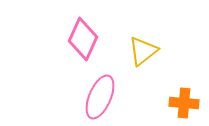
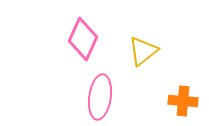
pink ellipse: rotated 15 degrees counterclockwise
orange cross: moved 1 px left, 2 px up
